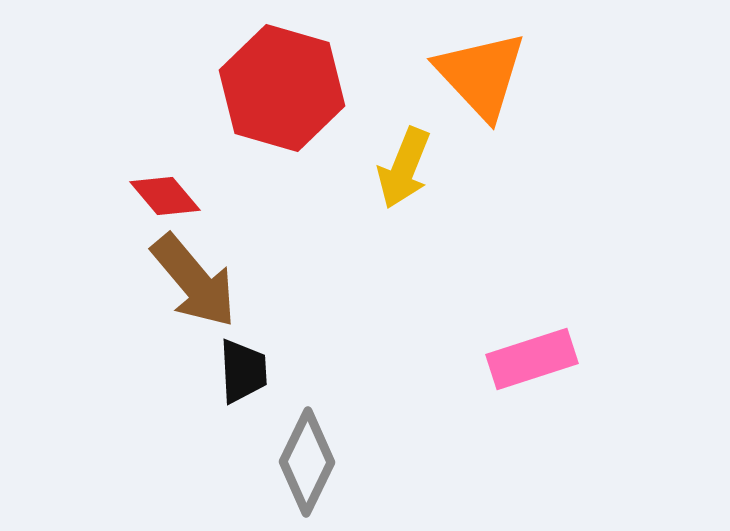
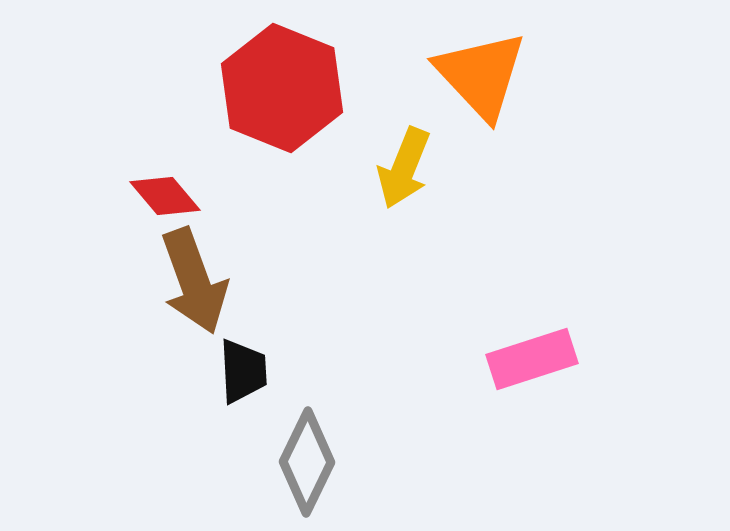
red hexagon: rotated 6 degrees clockwise
brown arrow: rotated 20 degrees clockwise
